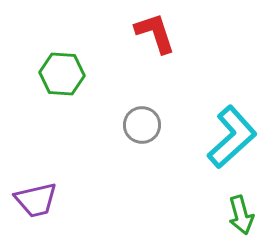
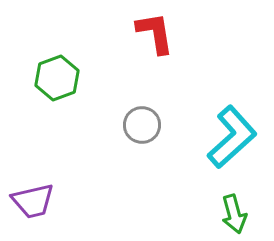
red L-shape: rotated 9 degrees clockwise
green hexagon: moved 5 px left, 4 px down; rotated 24 degrees counterclockwise
purple trapezoid: moved 3 px left, 1 px down
green arrow: moved 7 px left, 1 px up
